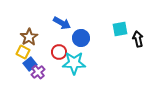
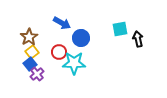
yellow square: moved 9 px right; rotated 24 degrees clockwise
purple cross: moved 1 px left, 2 px down
